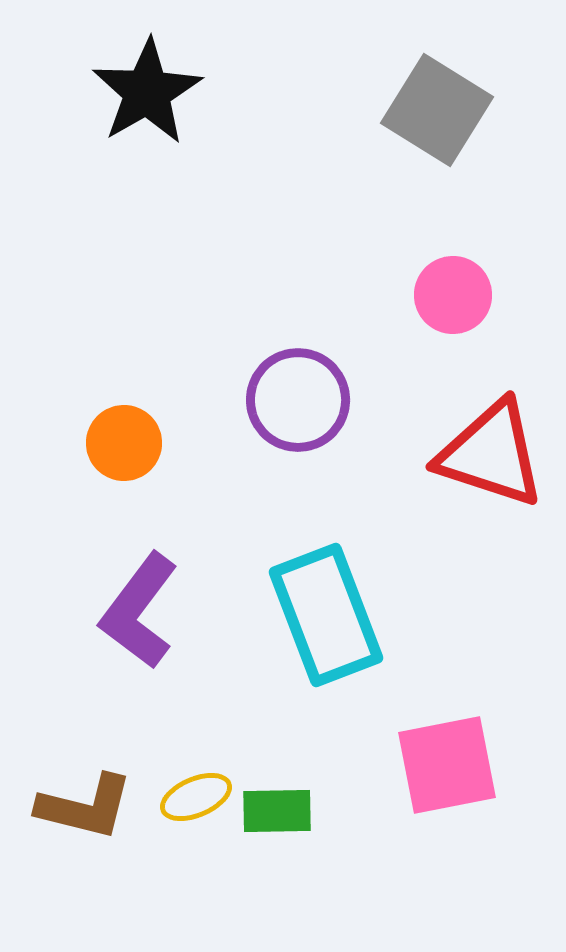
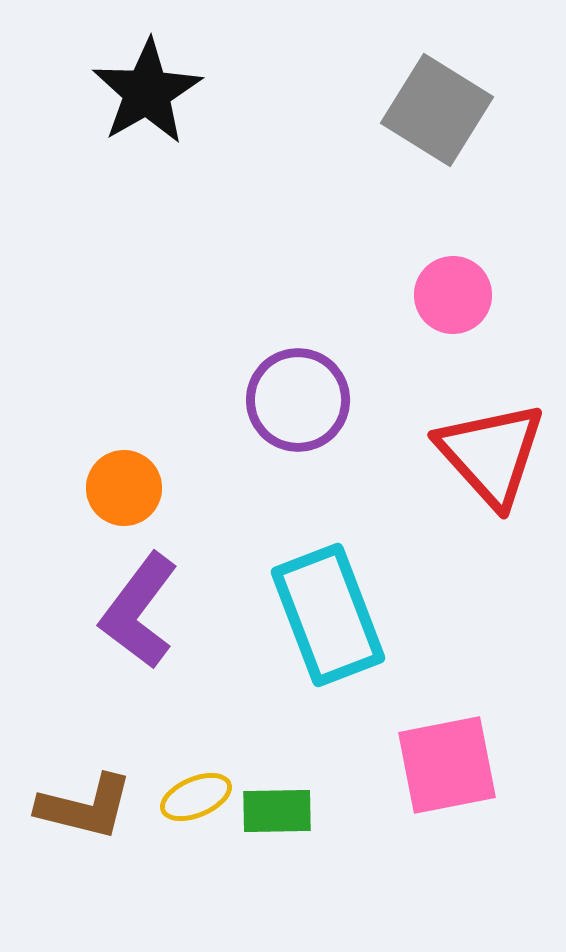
orange circle: moved 45 px down
red triangle: rotated 30 degrees clockwise
cyan rectangle: moved 2 px right
